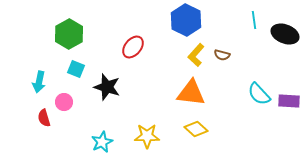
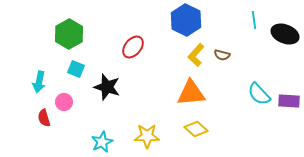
orange triangle: rotated 12 degrees counterclockwise
